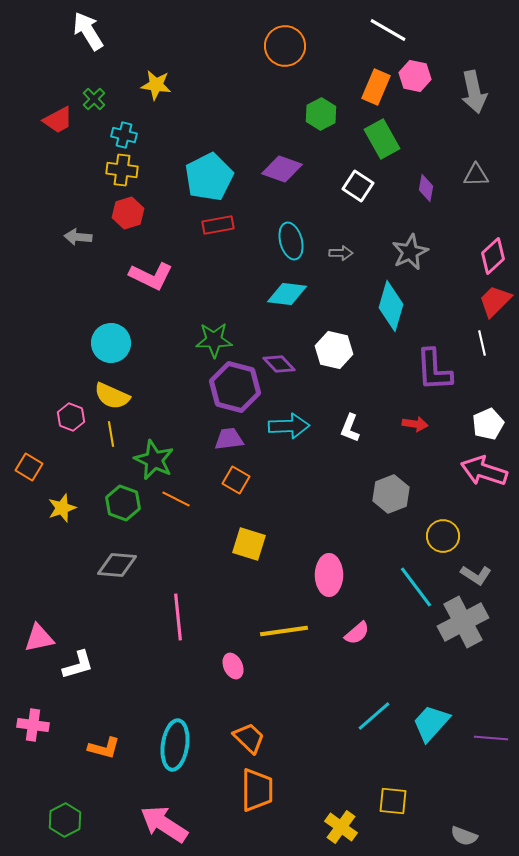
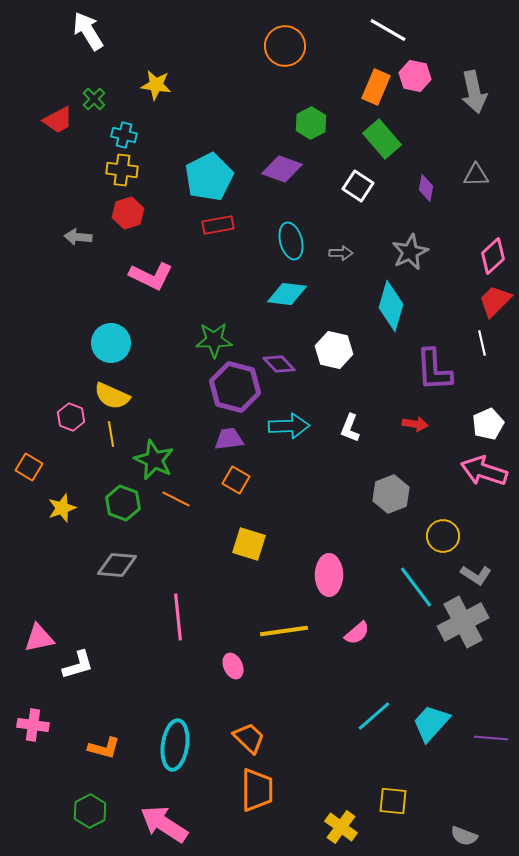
green hexagon at (321, 114): moved 10 px left, 9 px down
green rectangle at (382, 139): rotated 12 degrees counterclockwise
green hexagon at (65, 820): moved 25 px right, 9 px up
